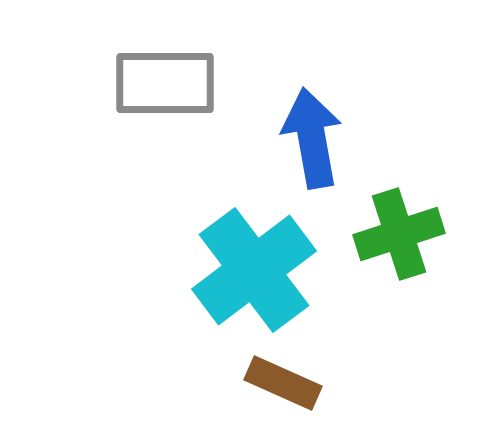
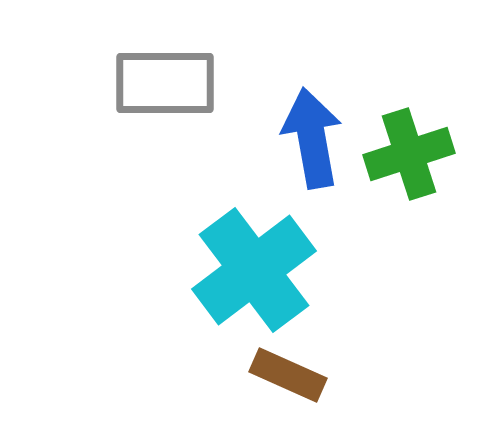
green cross: moved 10 px right, 80 px up
brown rectangle: moved 5 px right, 8 px up
